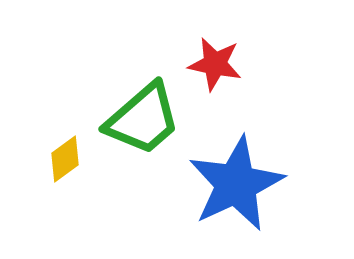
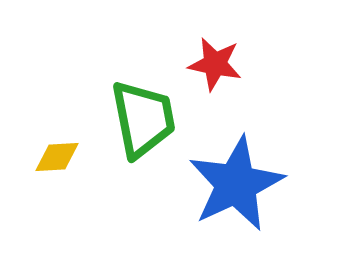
green trapezoid: rotated 60 degrees counterclockwise
yellow diamond: moved 8 px left, 2 px up; rotated 33 degrees clockwise
